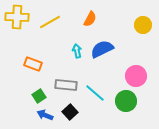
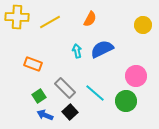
gray rectangle: moved 1 px left, 3 px down; rotated 40 degrees clockwise
